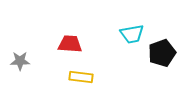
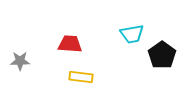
black pentagon: moved 2 px down; rotated 16 degrees counterclockwise
